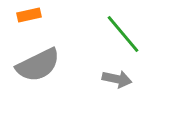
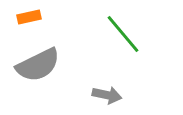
orange rectangle: moved 2 px down
gray arrow: moved 10 px left, 16 px down
